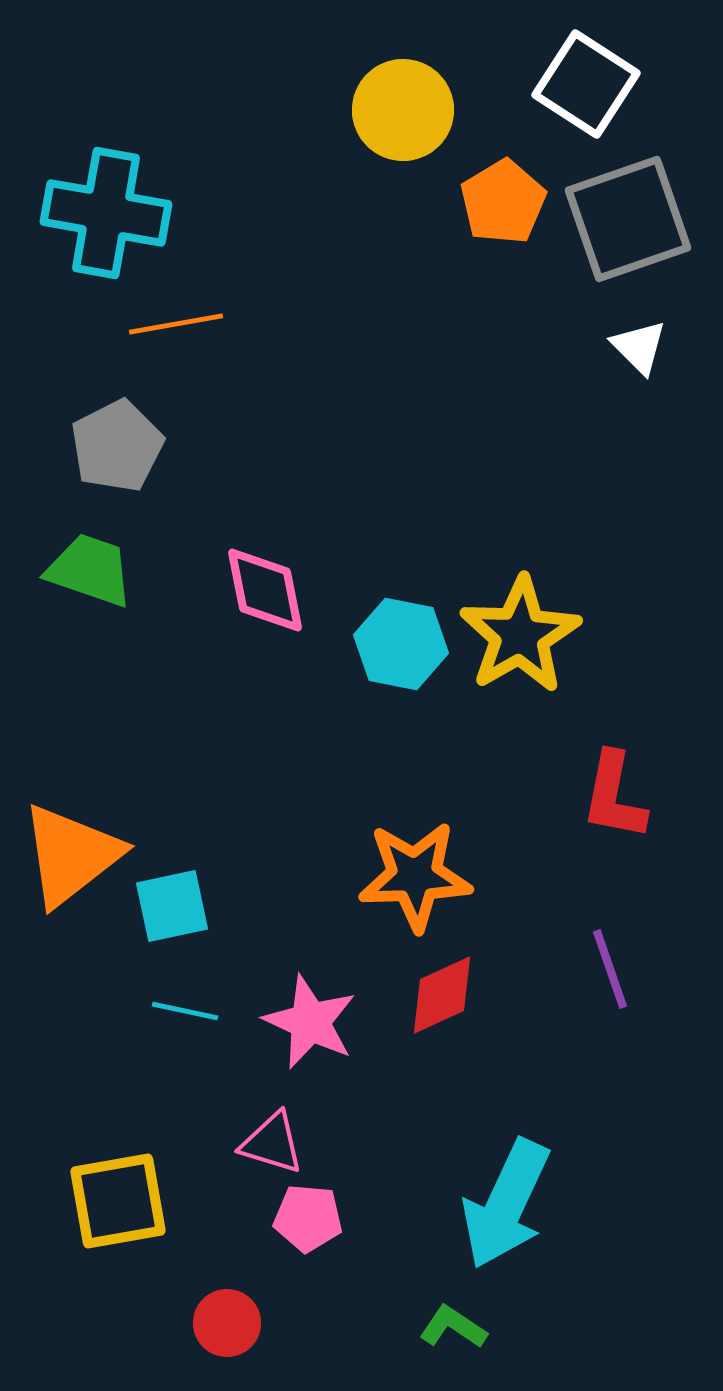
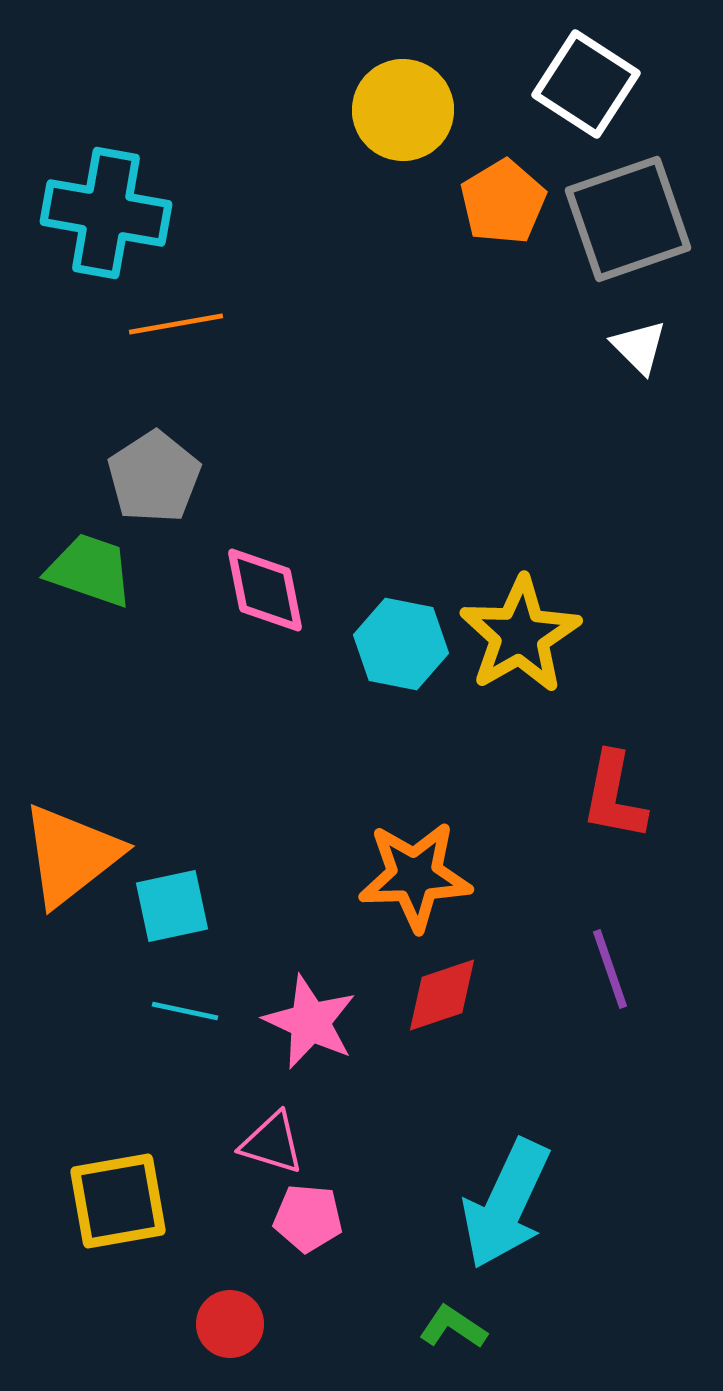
gray pentagon: moved 37 px right, 31 px down; rotated 6 degrees counterclockwise
red diamond: rotated 6 degrees clockwise
red circle: moved 3 px right, 1 px down
